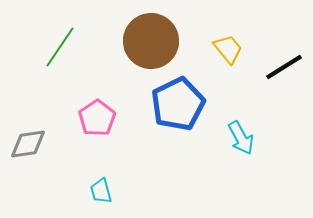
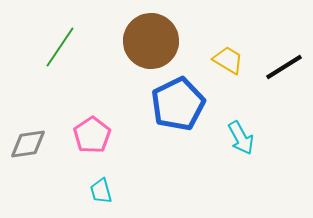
yellow trapezoid: moved 11 px down; rotated 20 degrees counterclockwise
pink pentagon: moved 5 px left, 17 px down
